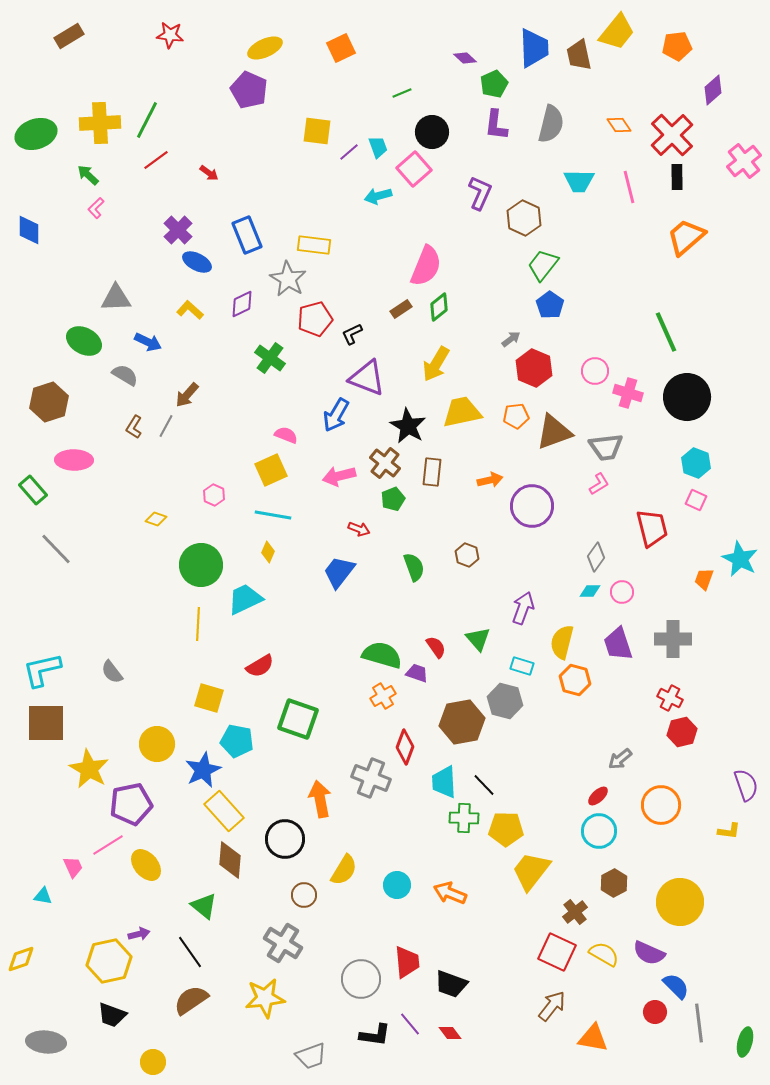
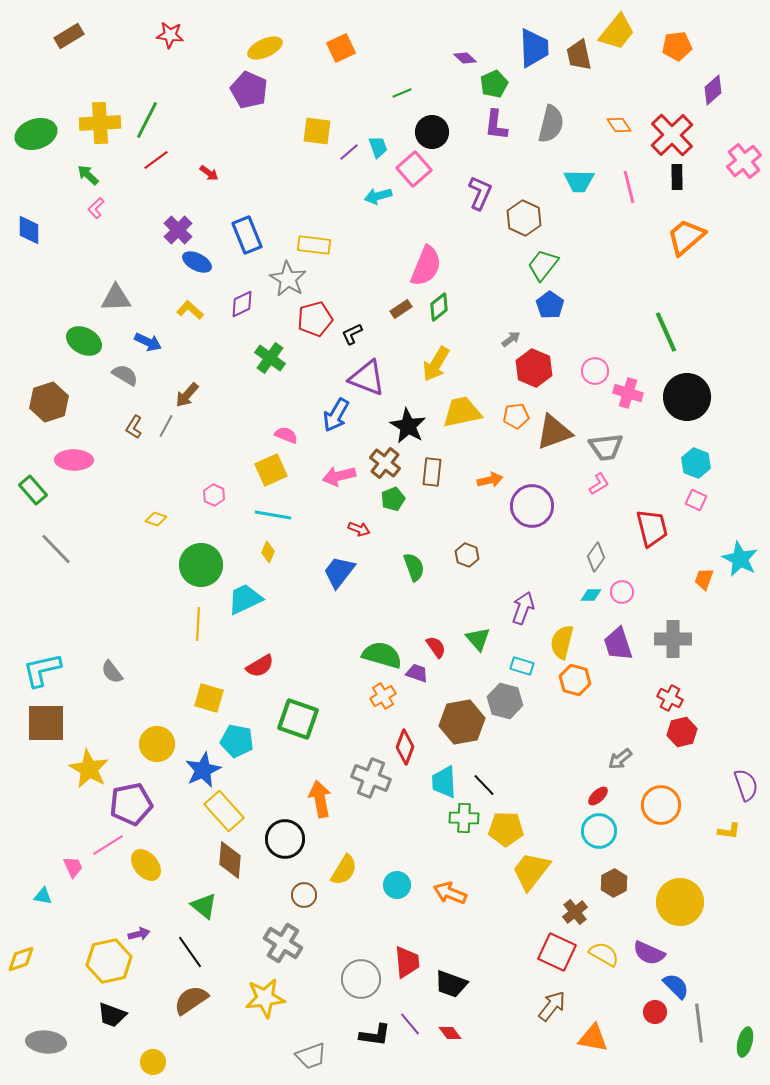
cyan diamond at (590, 591): moved 1 px right, 4 px down
